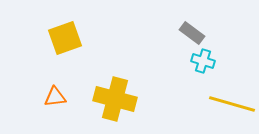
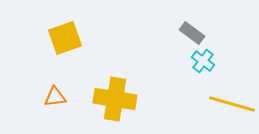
cyan cross: rotated 20 degrees clockwise
yellow cross: rotated 6 degrees counterclockwise
